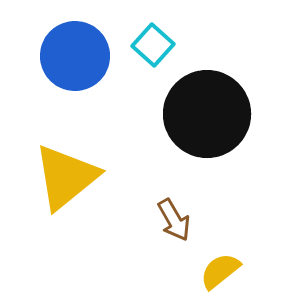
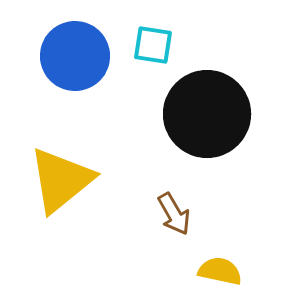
cyan square: rotated 33 degrees counterclockwise
yellow triangle: moved 5 px left, 3 px down
brown arrow: moved 6 px up
yellow semicircle: rotated 51 degrees clockwise
